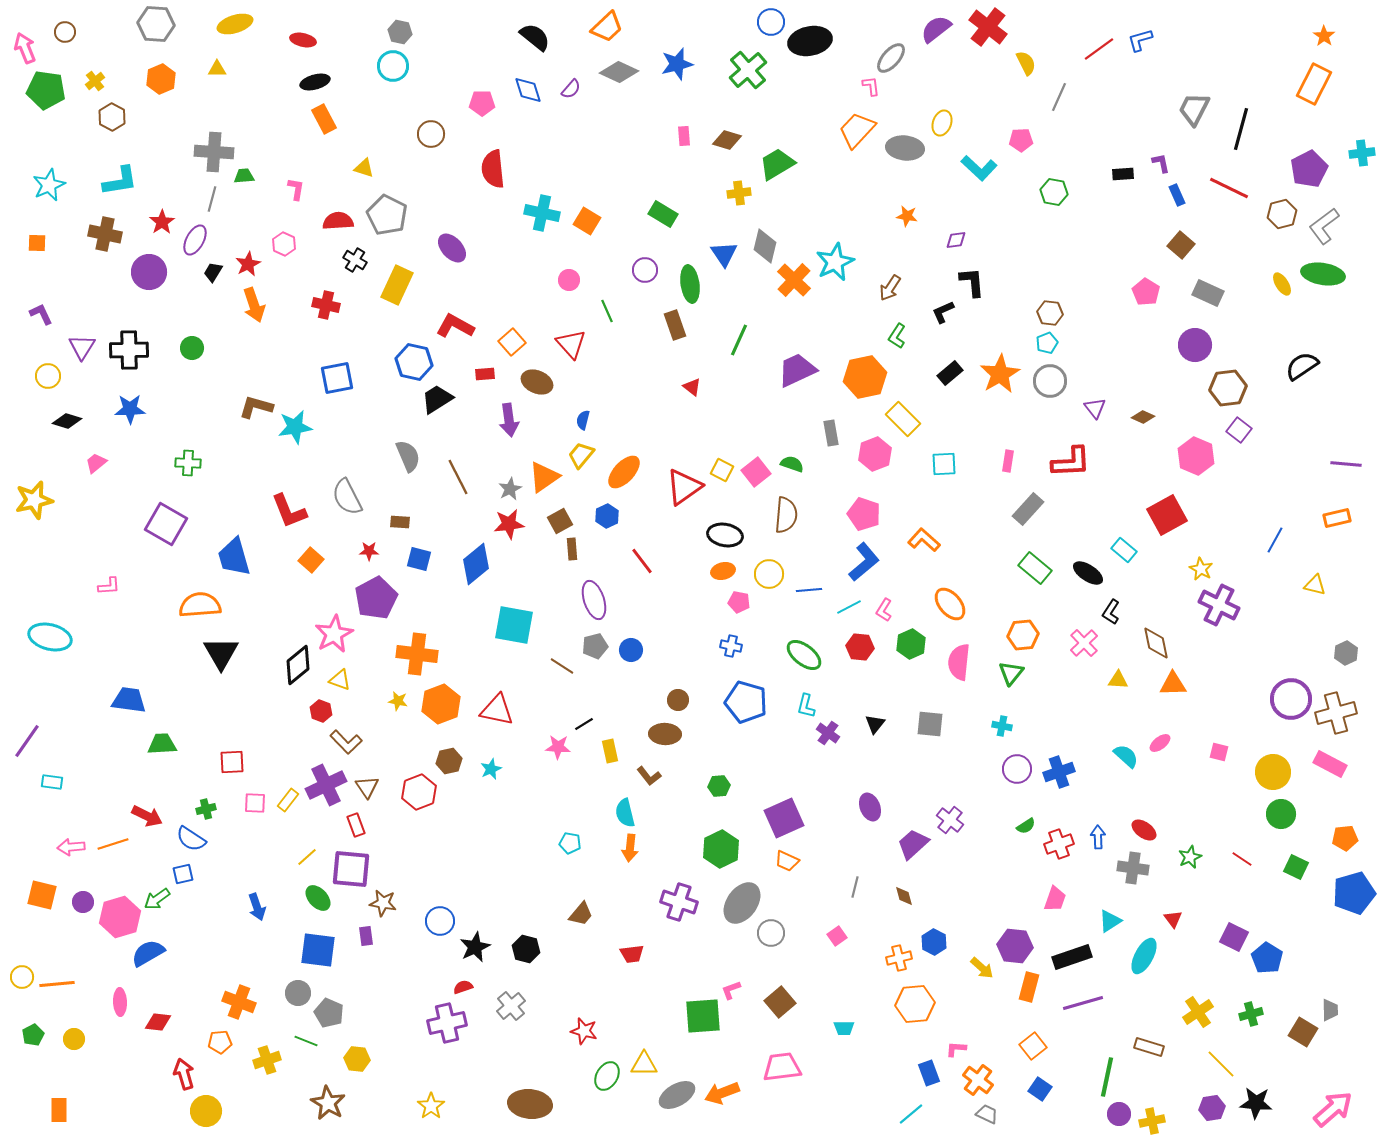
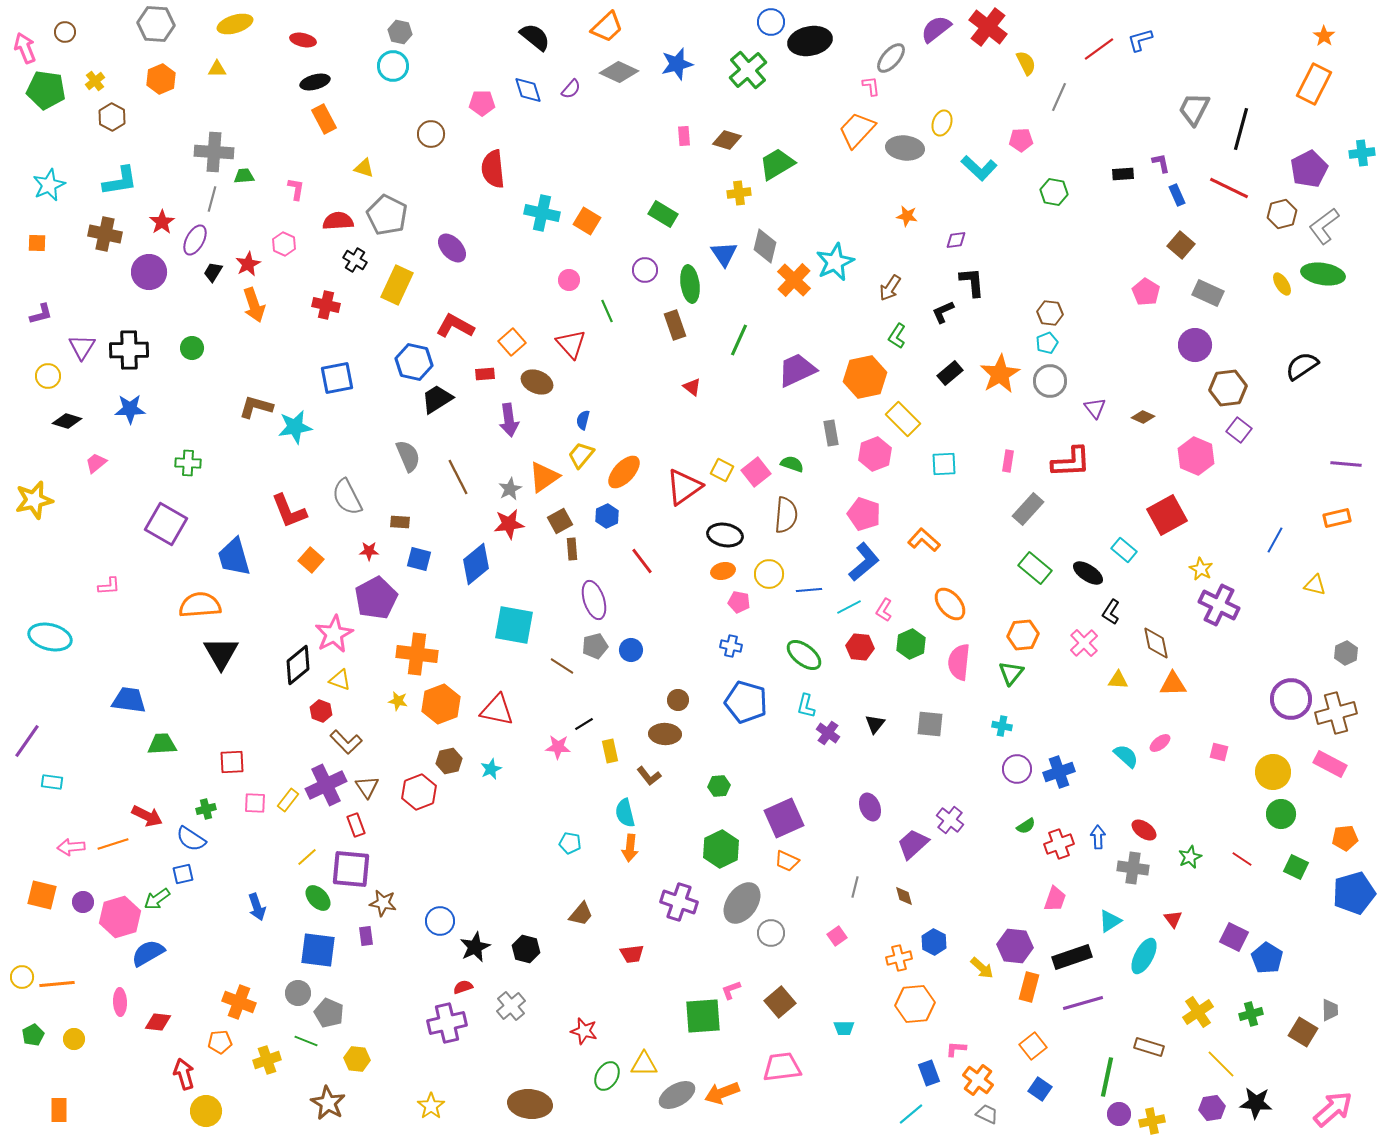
purple L-shape at (41, 314): rotated 100 degrees clockwise
